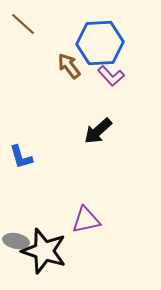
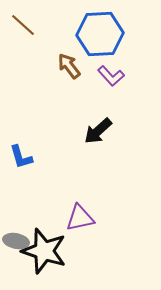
brown line: moved 1 px down
blue hexagon: moved 9 px up
purple triangle: moved 6 px left, 2 px up
